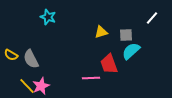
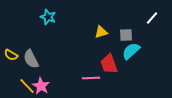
pink star: rotated 18 degrees counterclockwise
